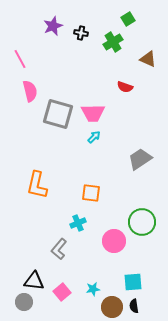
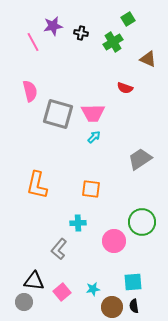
purple star: rotated 12 degrees clockwise
pink line: moved 13 px right, 17 px up
red semicircle: moved 1 px down
orange square: moved 4 px up
cyan cross: rotated 21 degrees clockwise
